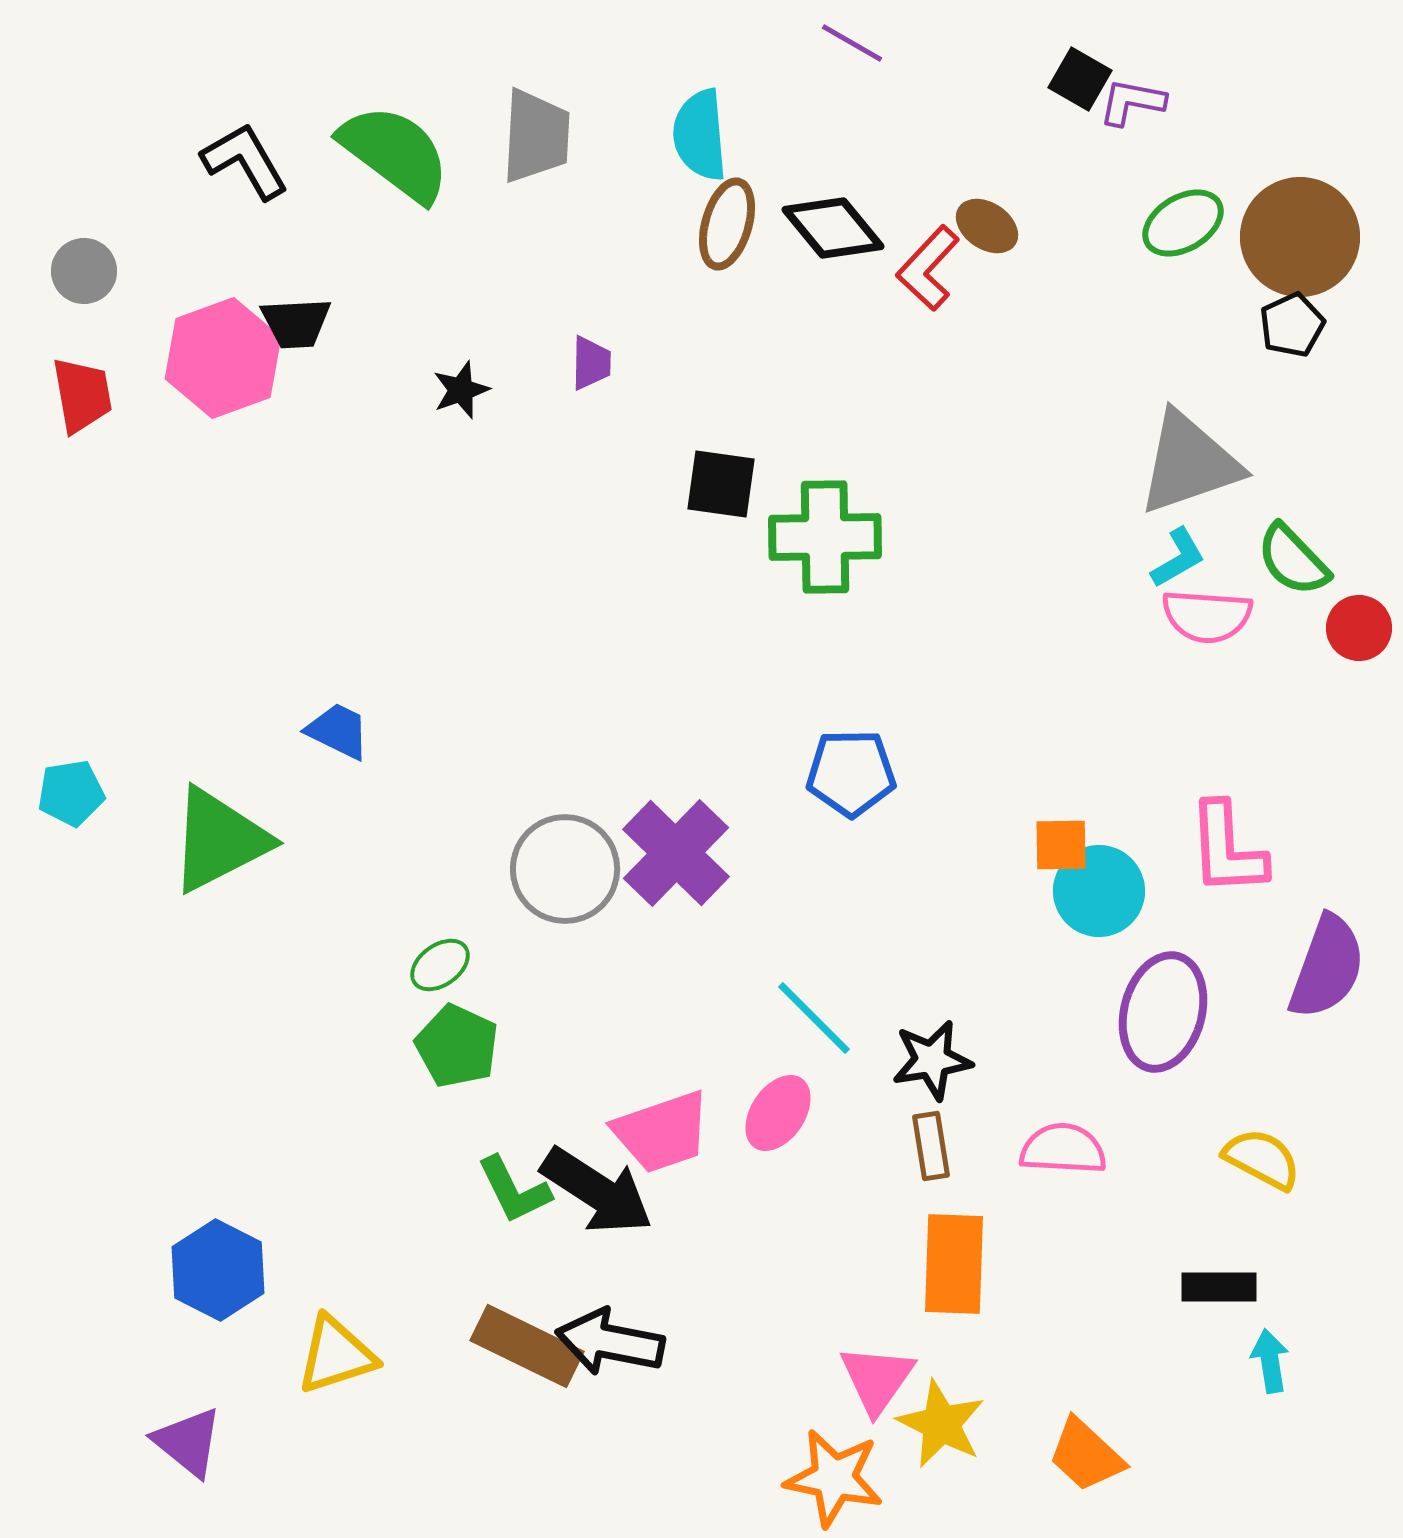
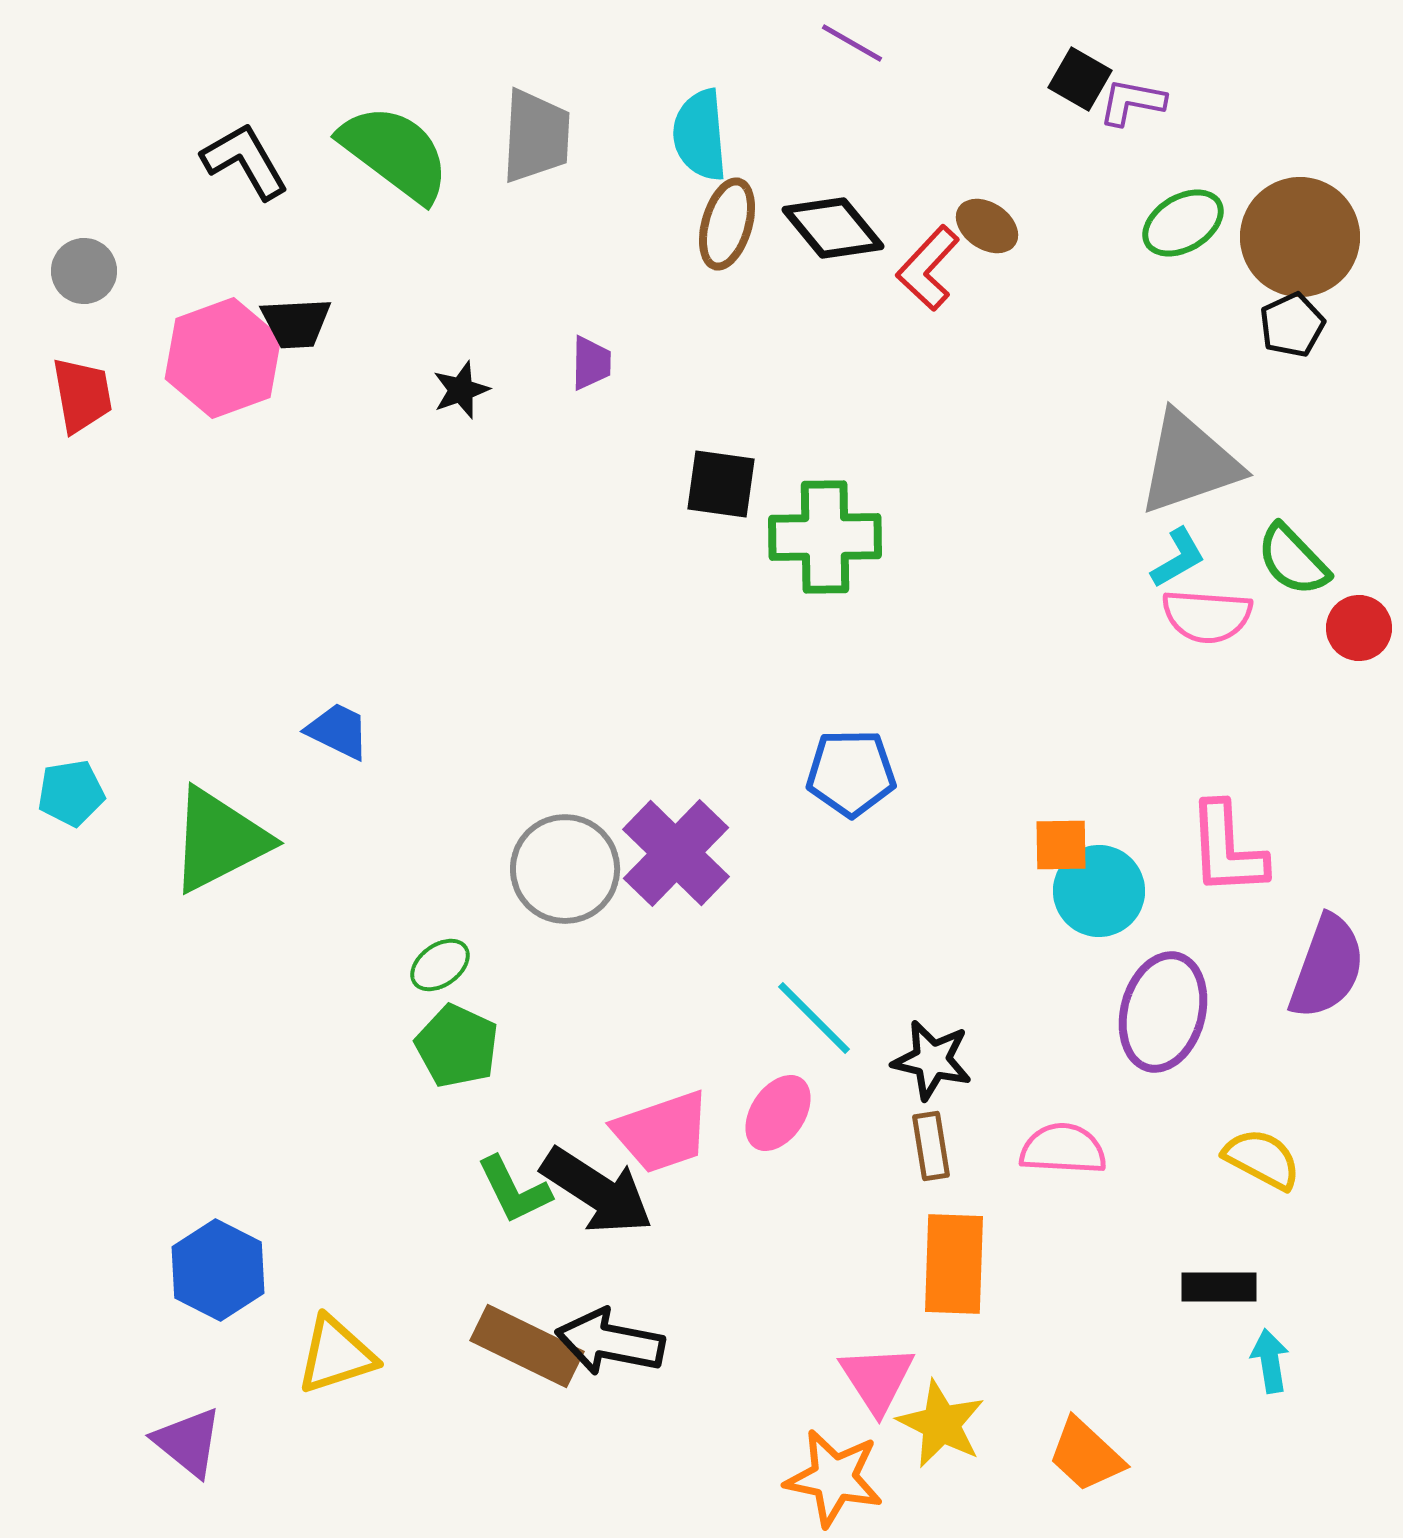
black star at (932, 1060): rotated 22 degrees clockwise
pink triangle at (877, 1379): rotated 8 degrees counterclockwise
